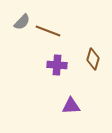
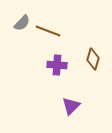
gray semicircle: moved 1 px down
purple triangle: rotated 42 degrees counterclockwise
